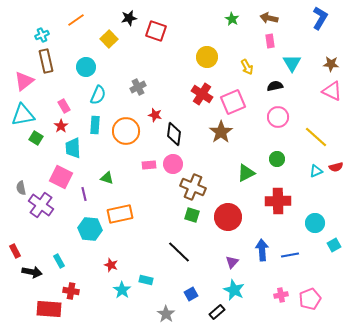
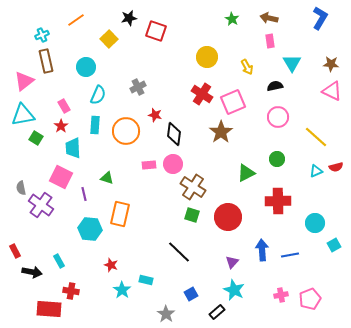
brown cross at (193, 187): rotated 10 degrees clockwise
orange rectangle at (120, 214): rotated 65 degrees counterclockwise
